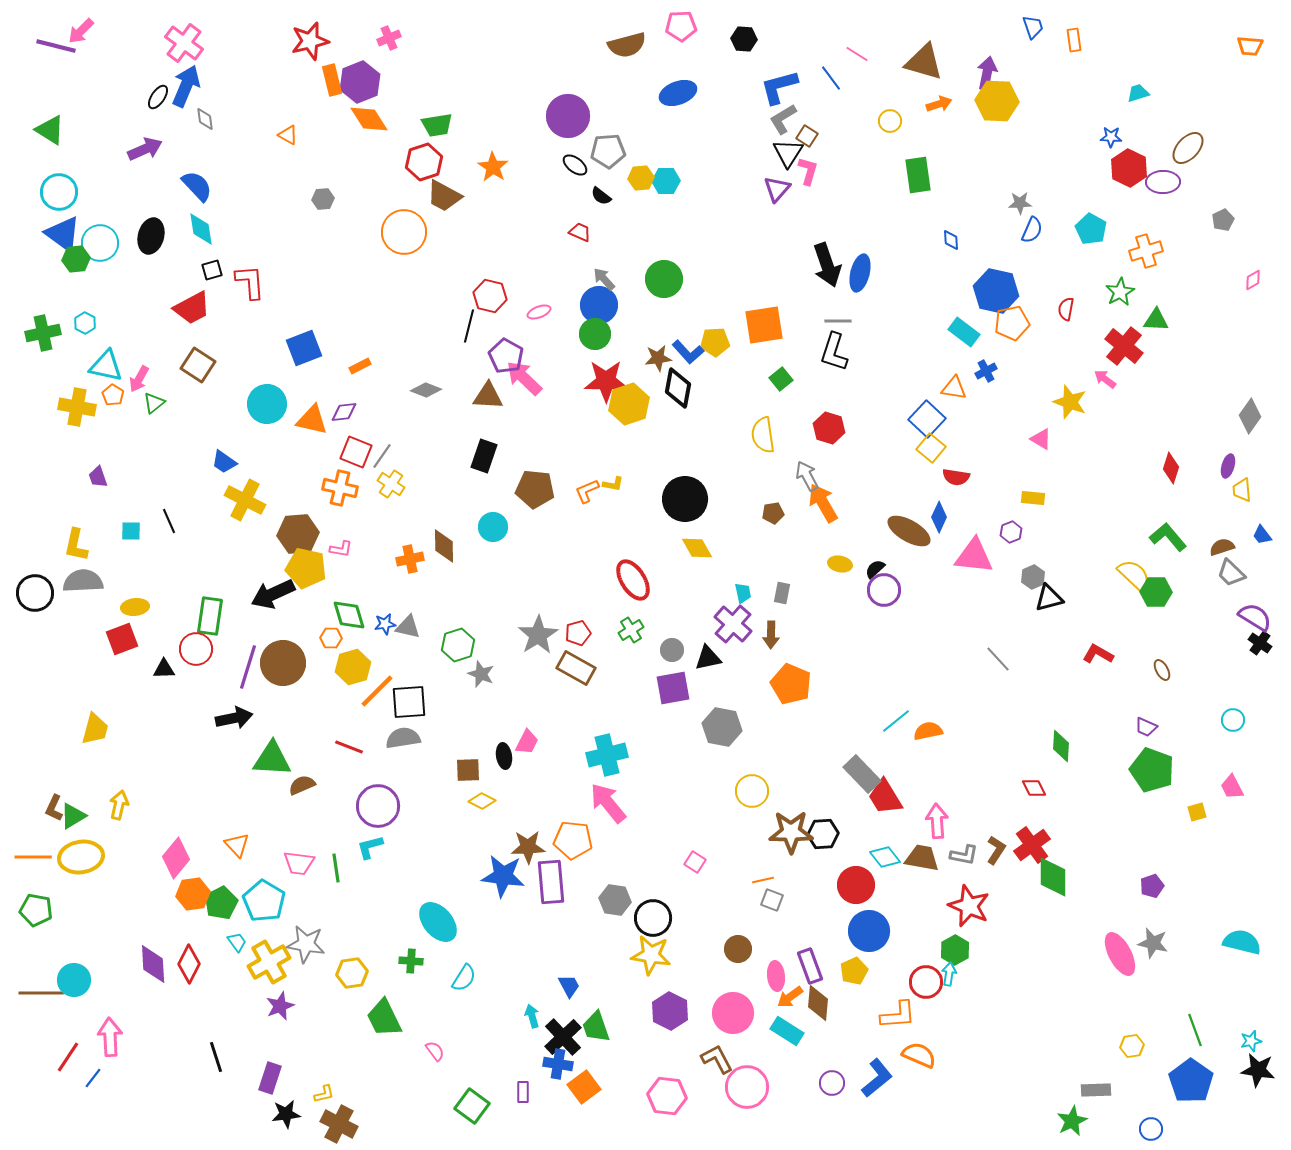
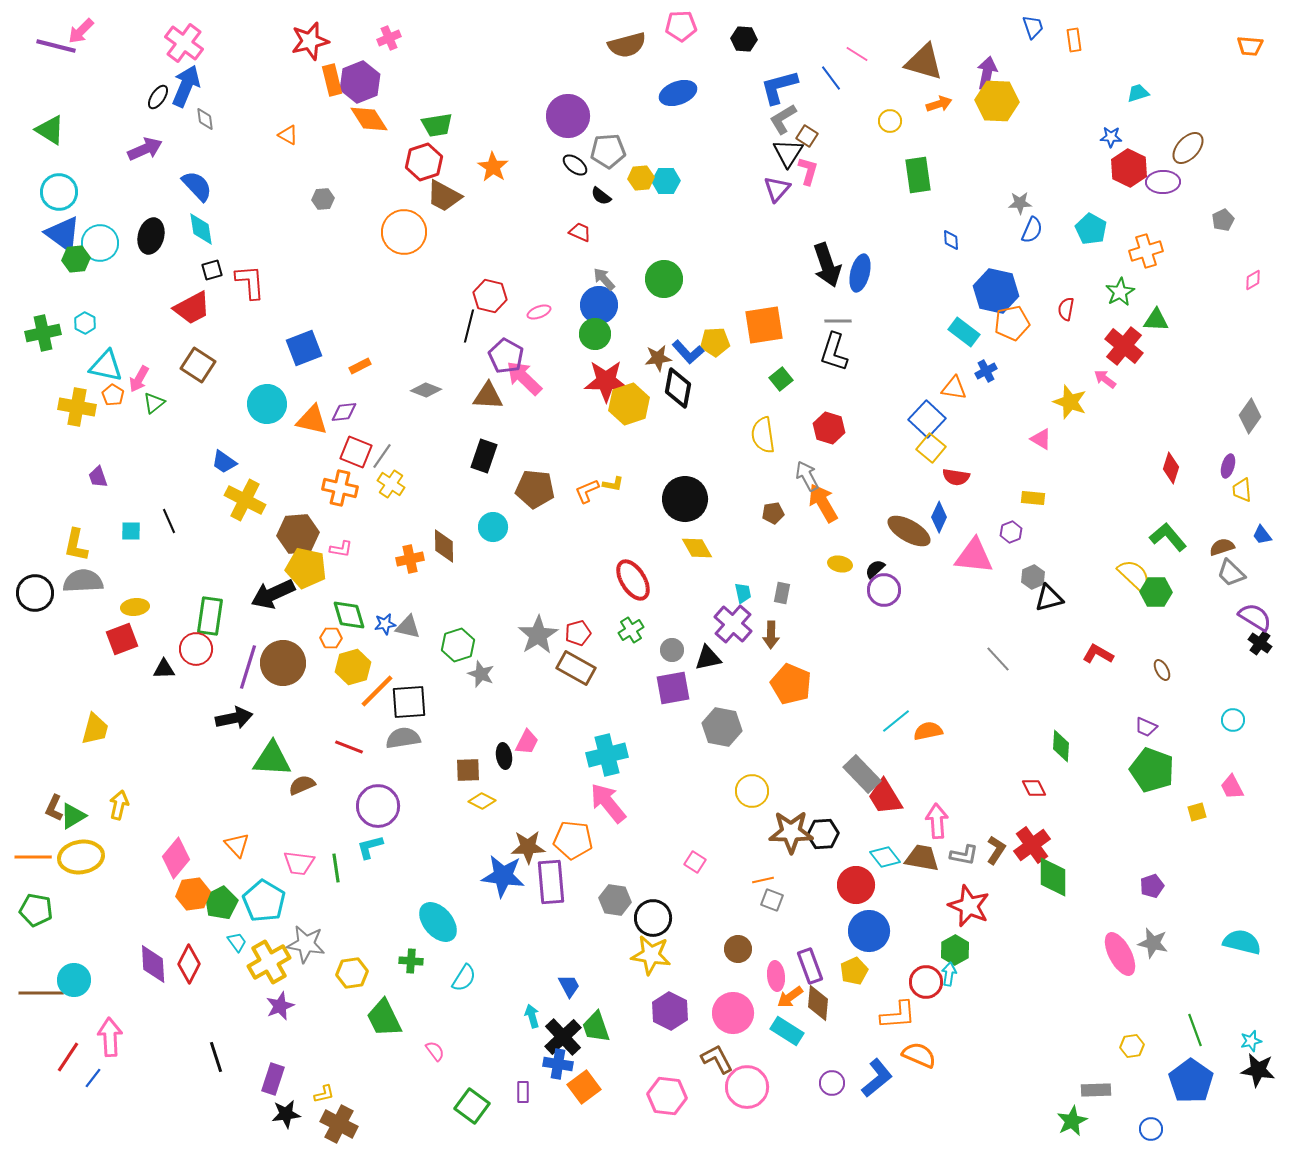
purple rectangle at (270, 1078): moved 3 px right, 1 px down
